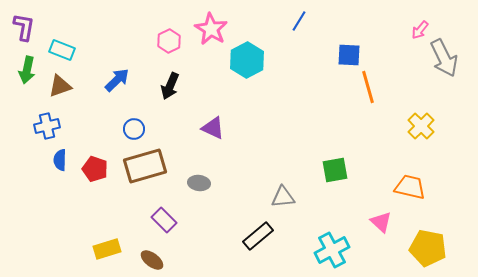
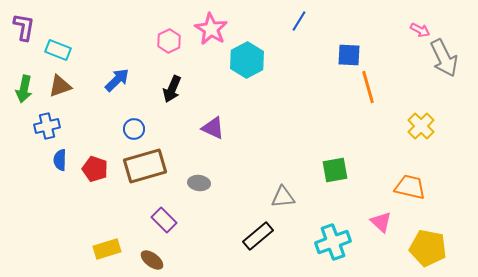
pink arrow: rotated 102 degrees counterclockwise
cyan rectangle: moved 4 px left
green arrow: moved 3 px left, 19 px down
black arrow: moved 2 px right, 3 px down
cyan cross: moved 1 px right, 8 px up; rotated 8 degrees clockwise
